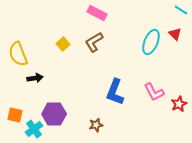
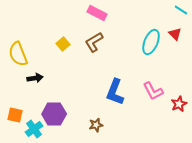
pink L-shape: moved 1 px left, 1 px up
